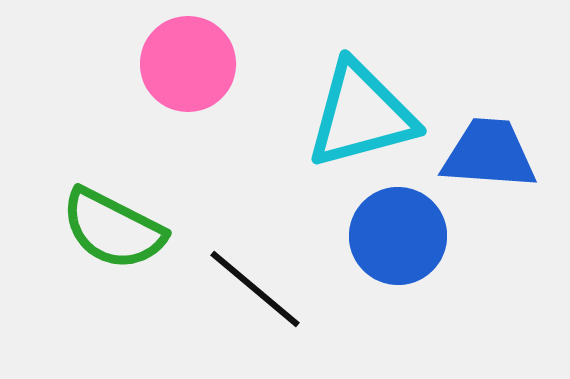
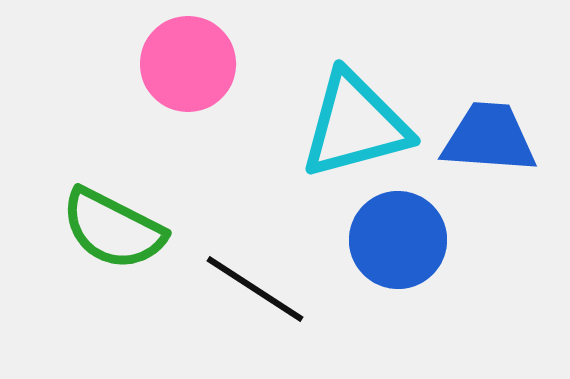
cyan triangle: moved 6 px left, 10 px down
blue trapezoid: moved 16 px up
blue circle: moved 4 px down
black line: rotated 7 degrees counterclockwise
